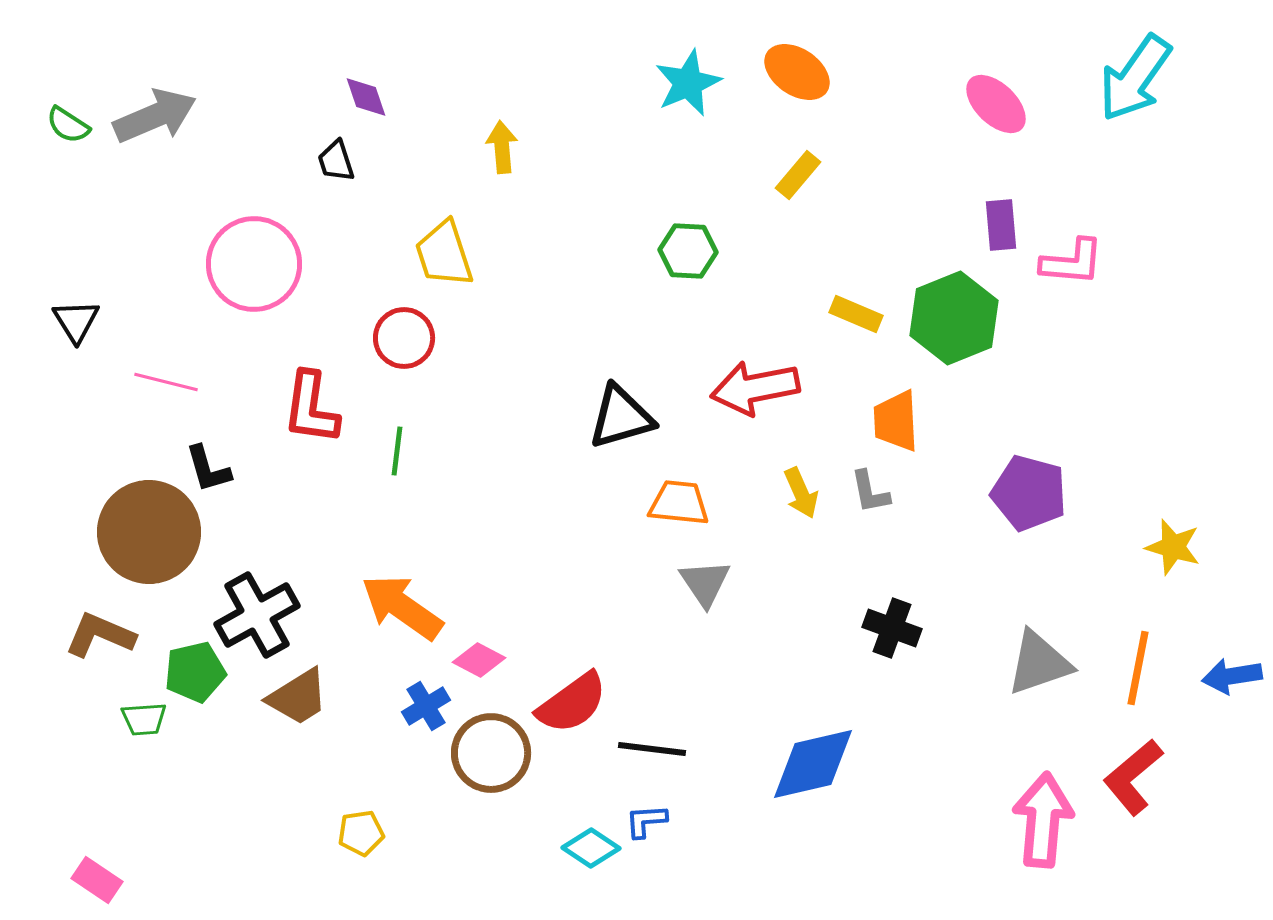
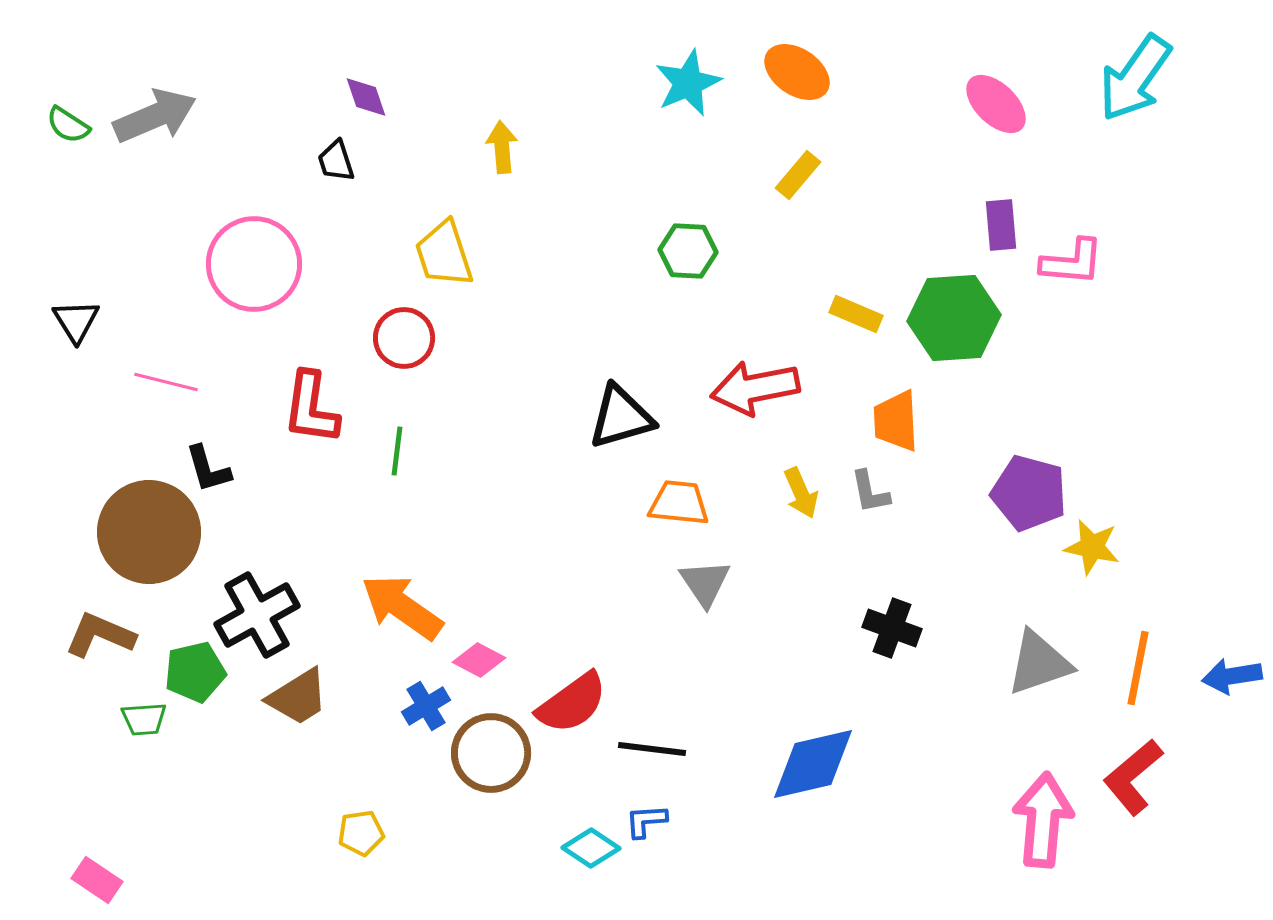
green hexagon at (954, 318): rotated 18 degrees clockwise
yellow star at (1173, 547): moved 81 px left; rotated 4 degrees counterclockwise
